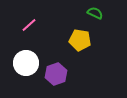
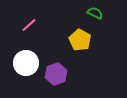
yellow pentagon: rotated 20 degrees clockwise
